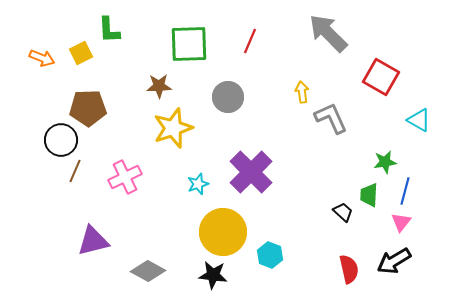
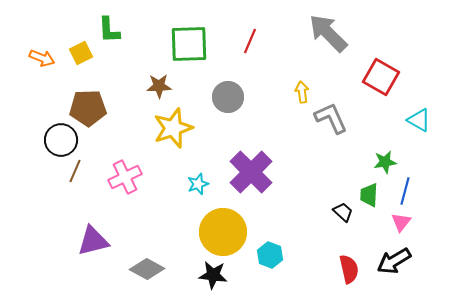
gray diamond: moved 1 px left, 2 px up
